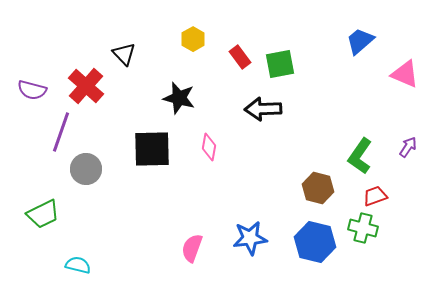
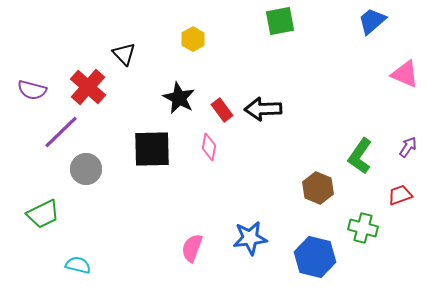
blue trapezoid: moved 12 px right, 20 px up
red rectangle: moved 18 px left, 53 px down
green square: moved 43 px up
red cross: moved 2 px right, 1 px down
black star: rotated 12 degrees clockwise
purple line: rotated 27 degrees clockwise
brown hexagon: rotated 8 degrees clockwise
red trapezoid: moved 25 px right, 1 px up
blue hexagon: moved 15 px down
